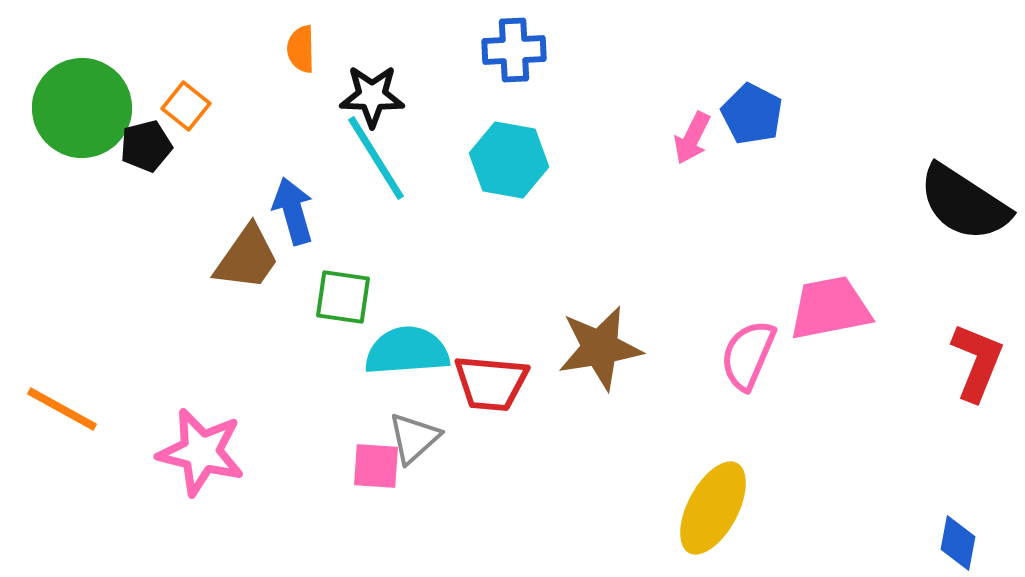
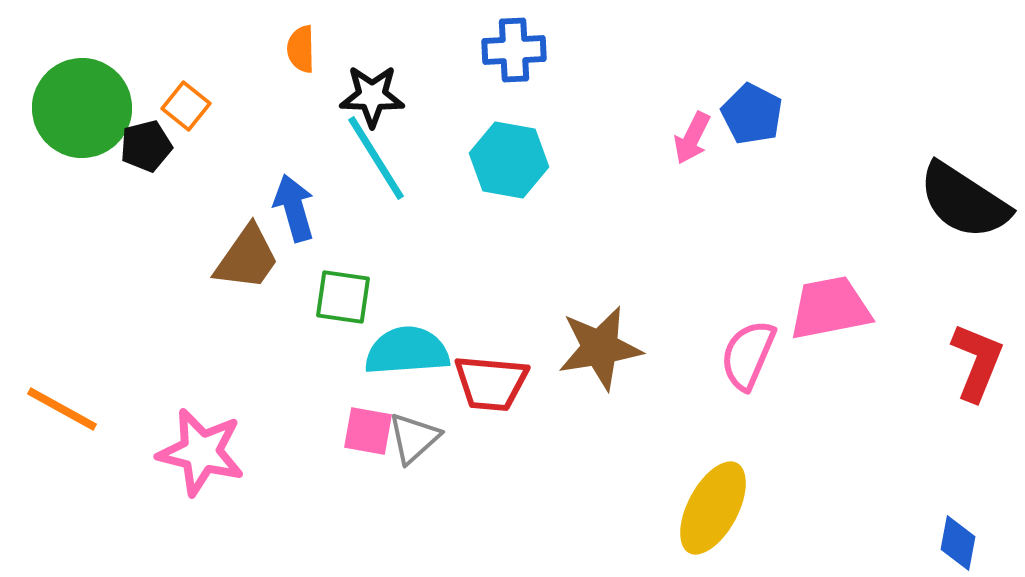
black semicircle: moved 2 px up
blue arrow: moved 1 px right, 3 px up
pink square: moved 8 px left, 35 px up; rotated 6 degrees clockwise
